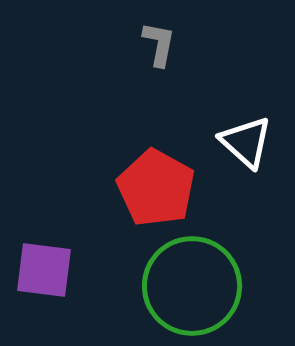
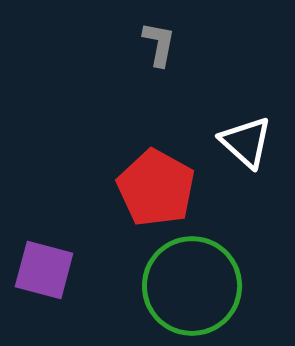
purple square: rotated 8 degrees clockwise
